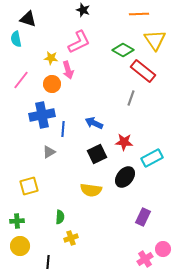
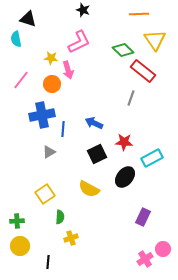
green diamond: rotated 15 degrees clockwise
yellow square: moved 16 px right, 8 px down; rotated 18 degrees counterclockwise
yellow semicircle: moved 2 px left, 1 px up; rotated 20 degrees clockwise
